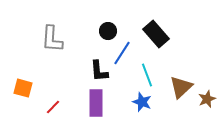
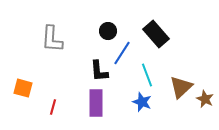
brown star: moved 2 px left; rotated 24 degrees counterclockwise
red line: rotated 28 degrees counterclockwise
